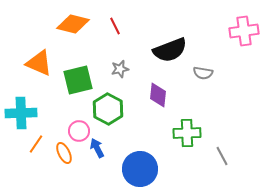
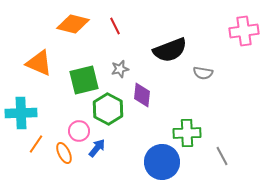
green square: moved 6 px right
purple diamond: moved 16 px left
blue arrow: rotated 66 degrees clockwise
blue circle: moved 22 px right, 7 px up
